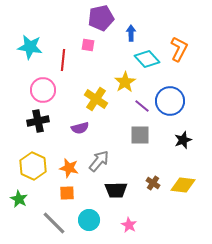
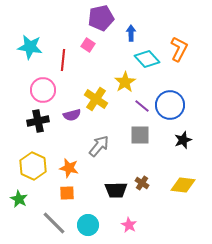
pink square: rotated 24 degrees clockwise
blue circle: moved 4 px down
purple semicircle: moved 8 px left, 13 px up
gray arrow: moved 15 px up
brown cross: moved 11 px left
cyan circle: moved 1 px left, 5 px down
